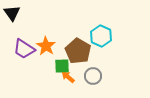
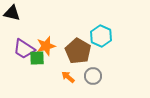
black triangle: rotated 42 degrees counterclockwise
orange star: rotated 24 degrees clockwise
green square: moved 25 px left, 8 px up
